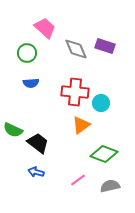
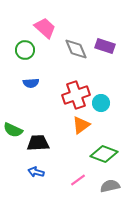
green circle: moved 2 px left, 3 px up
red cross: moved 1 px right, 3 px down; rotated 24 degrees counterclockwise
black trapezoid: rotated 40 degrees counterclockwise
